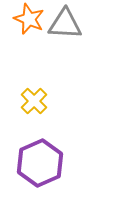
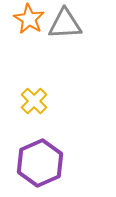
orange star: rotated 8 degrees clockwise
gray triangle: rotated 6 degrees counterclockwise
